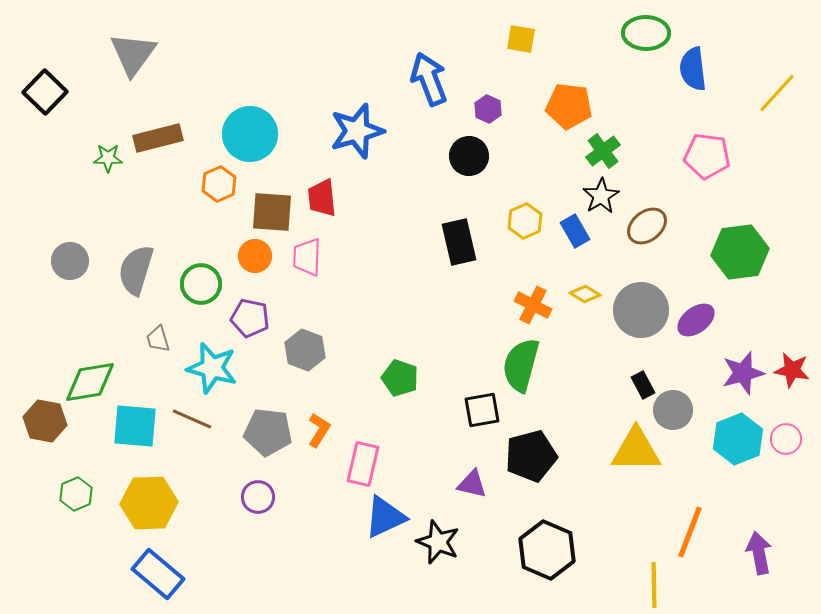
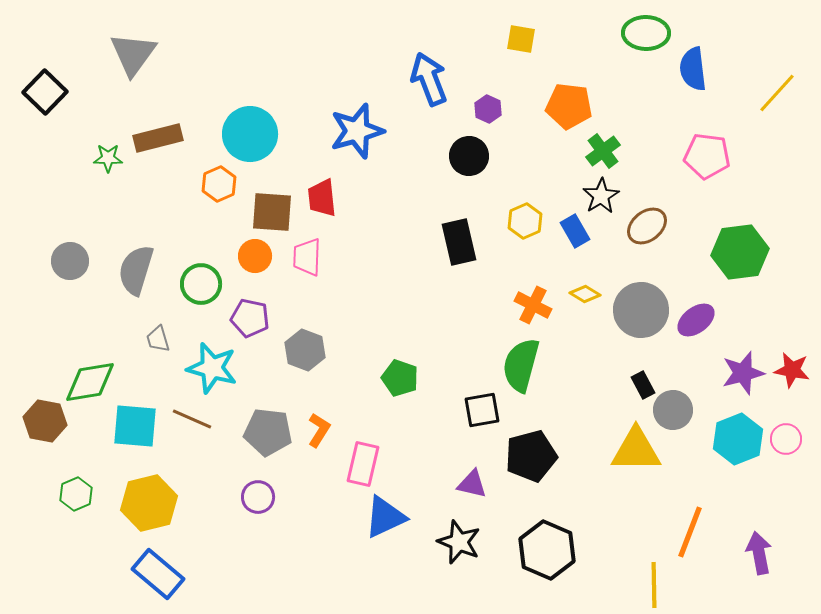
yellow hexagon at (149, 503): rotated 12 degrees counterclockwise
black star at (438, 542): moved 21 px right
